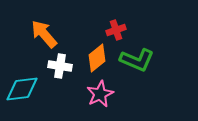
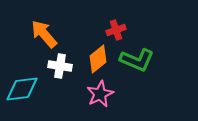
orange diamond: moved 1 px right, 1 px down
